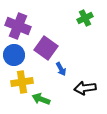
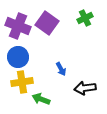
purple square: moved 1 px right, 25 px up
blue circle: moved 4 px right, 2 px down
